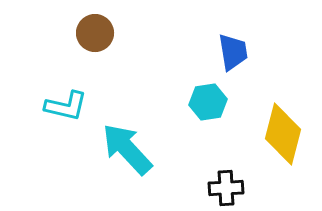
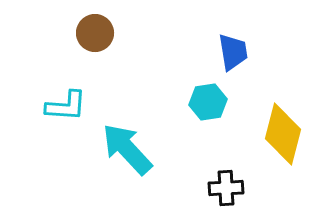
cyan L-shape: rotated 9 degrees counterclockwise
